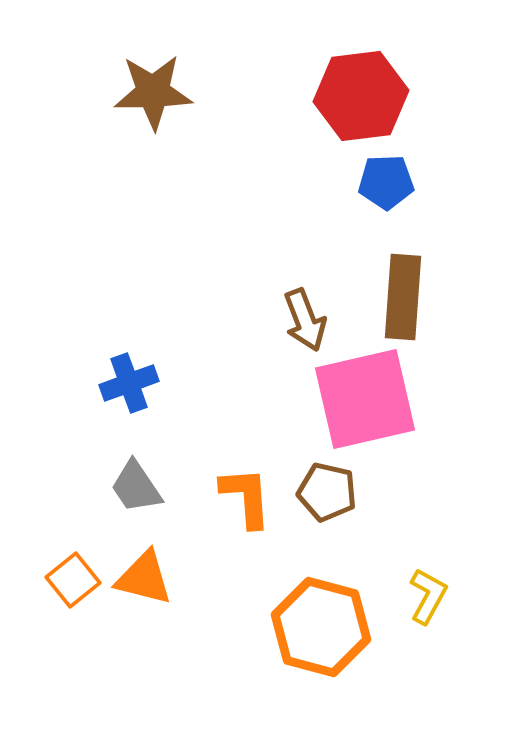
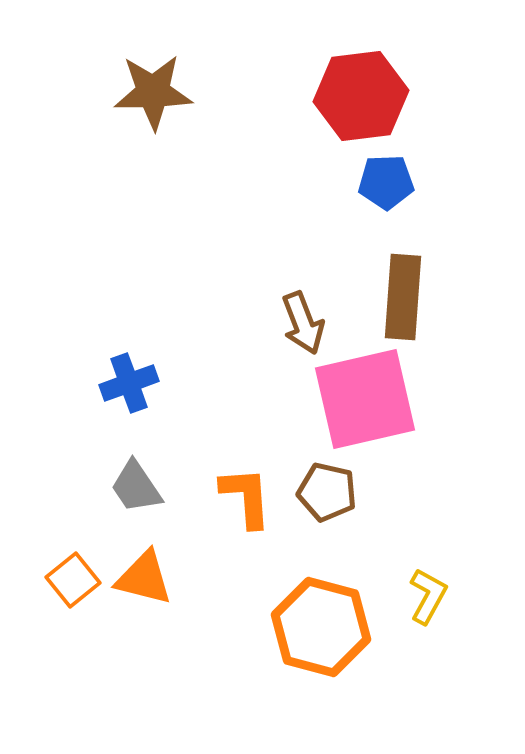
brown arrow: moved 2 px left, 3 px down
